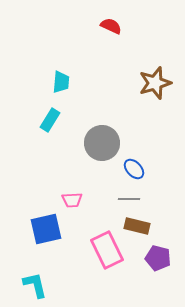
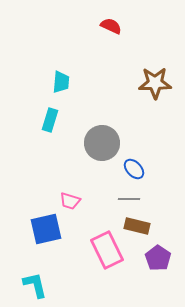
brown star: rotated 16 degrees clockwise
cyan rectangle: rotated 15 degrees counterclockwise
pink trapezoid: moved 2 px left, 1 px down; rotated 20 degrees clockwise
purple pentagon: rotated 20 degrees clockwise
